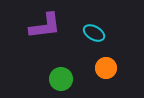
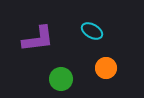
purple L-shape: moved 7 px left, 13 px down
cyan ellipse: moved 2 px left, 2 px up
